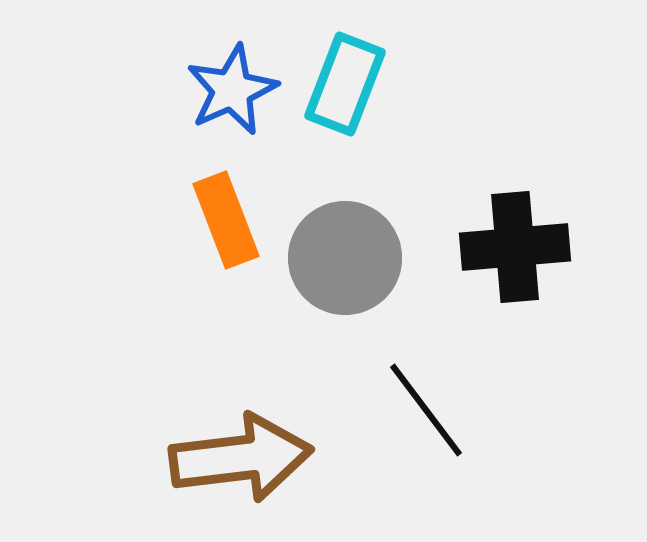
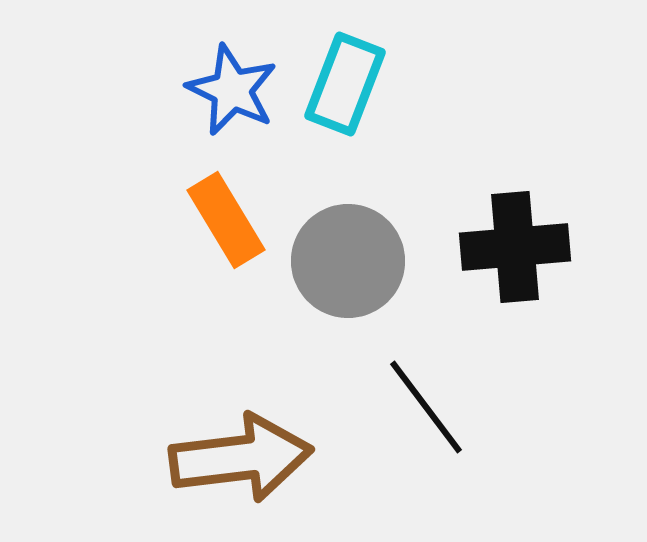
blue star: rotated 22 degrees counterclockwise
orange rectangle: rotated 10 degrees counterclockwise
gray circle: moved 3 px right, 3 px down
black line: moved 3 px up
